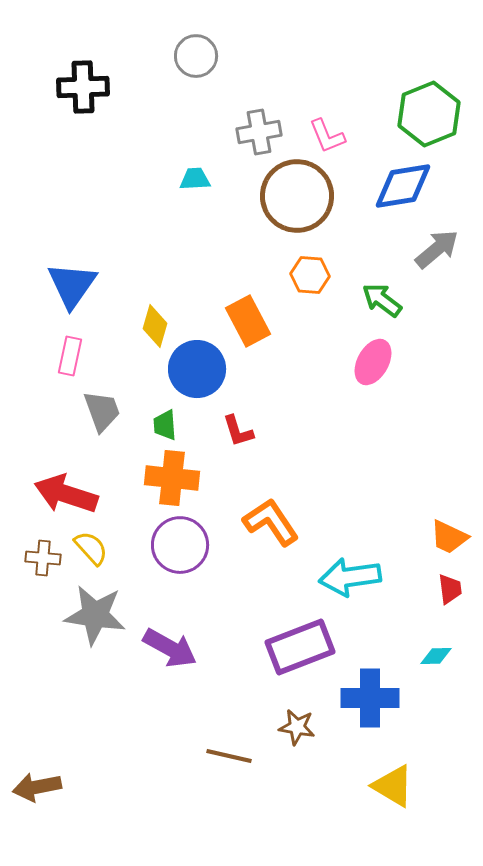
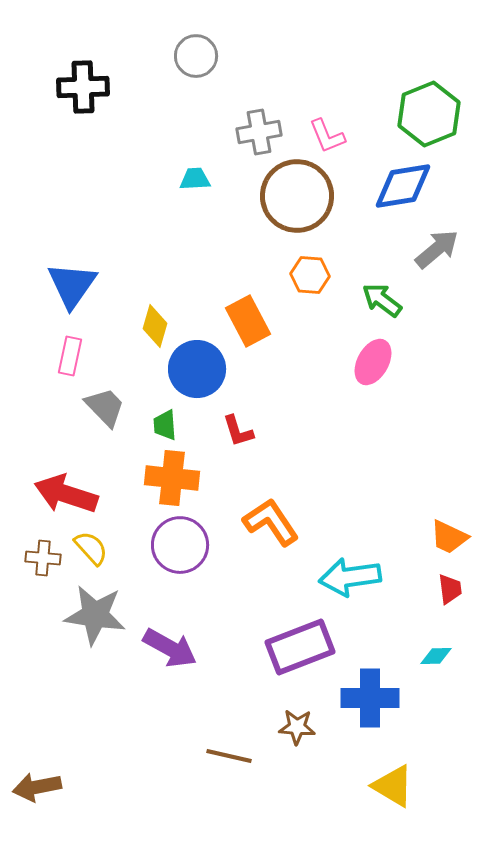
gray trapezoid: moved 3 px right, 4 px up; rotated 24 degrees counterclockwise
brown star: rotated 6 degrees counterclockwise
